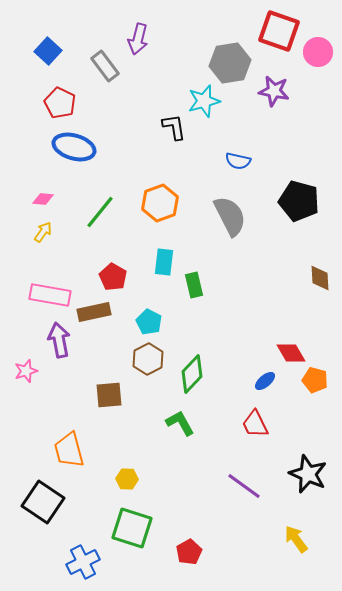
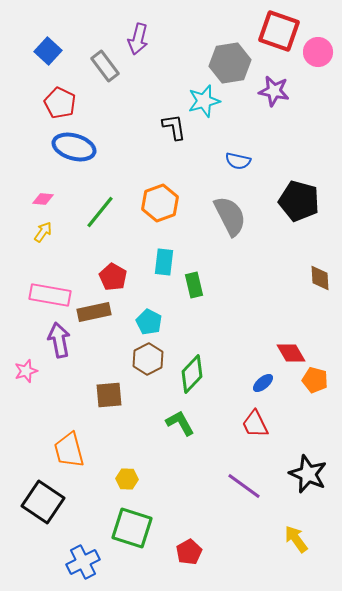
blue ellipse at (265, 381): moved 2 px left, 2 px down
